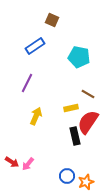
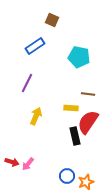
brown line: rotated 24 degrees counterclockwise
yellow rectangle: rotated 16 degrees clockwise
red arrow: rotated 16 degrees counterclockwise
